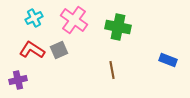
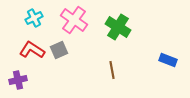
green cross: rotated 20 degrees clockwise
